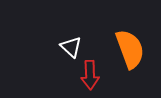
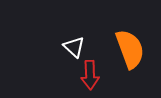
white triangle: moved 3 px right
